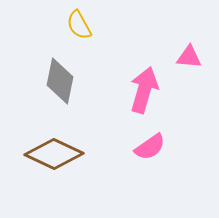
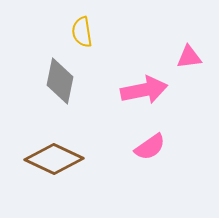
yellow semicircle: moved 3 px right, 7 px down; rotated 20 degrees clockwise
pink triangle: rotated 12 degrees counterclockwise
pink arrow: rotated 63 degrees clockwise
brown diamond: moved 5 px down
